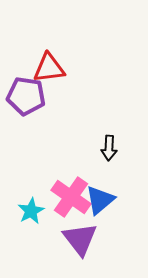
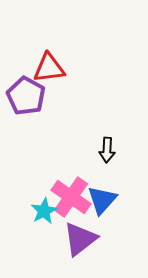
purple pentagon: rotated 21 degrees clockwise
black arrow: moved 2 px left, 2 px down
blue triangle: moved 2 px right; rotated 8 degrees counterclockwise
cyan star: moved 13 px right
purple triangle: rotated 30 degrees clockwise
